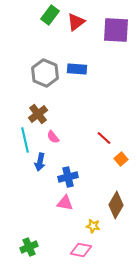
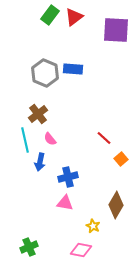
red triangle: moved 2 px left, 5 px up
blue rectangle: moved 4 px left
pink semicircle: moved 3 px left, 2 px down
yellow star: rotated 16 degrees clockwise
